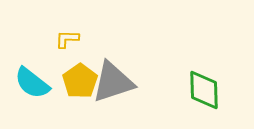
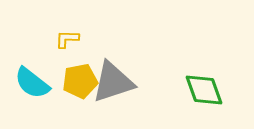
yellow pentagon: rotated 24 degrees clockwise
green diamond: rotated 18 degrees counterclockwise
